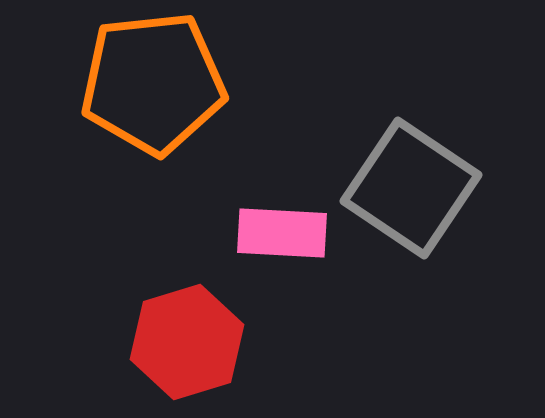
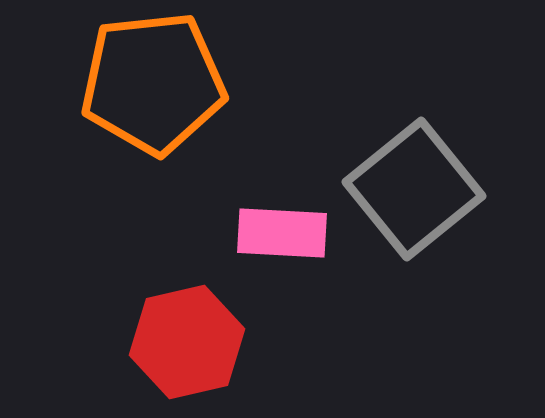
gray square: moved 3 px right, 1 px down; rotated 17 degrees clockwise
red hexagon: rotated 4 degrees clockwise
